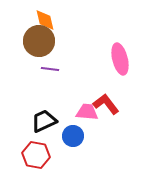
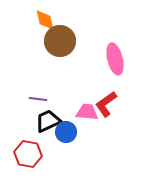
brown circle: moved 21 px right
pink ellipse: moved 5 px left
purple line: moved 12 px left, 30 px down
red L-shape: rotated 88 degrees counterclockwise
black trapezoid: moved 4 px right
blue circle: moved 7 px left, 4 px up
red hexagon: moved 8 px left, 1 px up
